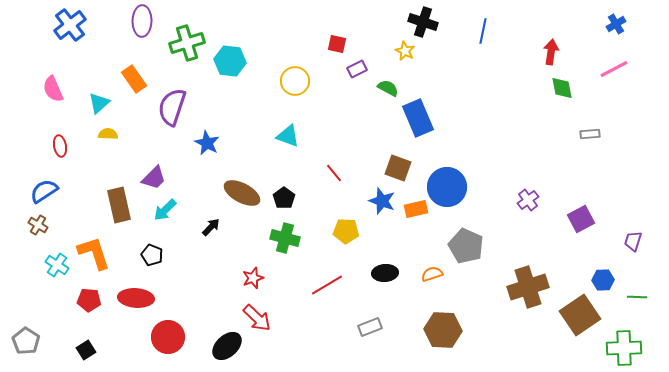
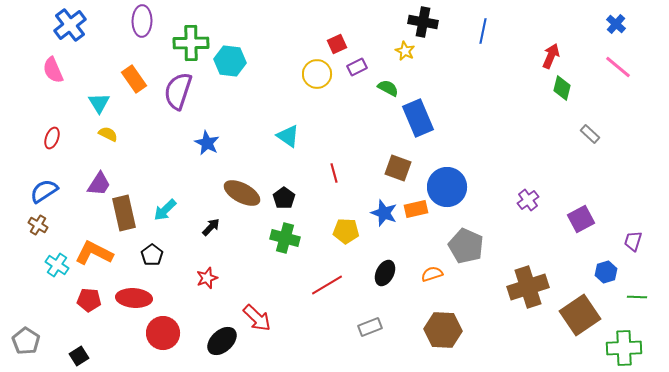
black cross at (423, 22): rotated 8 degrees counterclockwise
blue cross at (616, 24): rotated 18 degrees counterclockwise
green cross at (187, 43): moved 4 px right; rotated 16 degrees clockwise
red square at (337, 44): rotated 36 degrees counterclockwise
red arrow at (551, 52): moved 4 px down; rotated 15 degrees clockwise
purple rectangle at (357, 69): moved 2 px up
pink line at (614, 69): moved 4 px right, 2 px up; rotated 68 degrees clockwise
yellow circle at (295, 81): moved 22 px right, 7 px up
green diamond at (562, 88): rotated 25 degrees clockwise
pink semicircle at (53, 89): moved 19 px up
cyan triangle at (99, 103): rotated 20 degrees counterclockwise
purple semicircle at (172, 107): moved 6 px right, 16 px up
yellow semicircle at (108, 134): rotated 24 degrees clockwise
gray rectangle at (590, 134): rotated 48 degrees clockwise
cyan triangle at (288, 136): rotated 15 degrees clockwise
red ellipse at (60, 146): moved 8 px left, 8 px up; rotated 30 degrees clockwise
red line at (334, 173): rotated 24 degrees clockwise
purple trapezoid at (154, 178): moved 55 px left, 6 px down; rotated 12 degrees counterclockwise
blue star at (382, 201): moved 2 px right, 12 px down
brown rectangle at (119, 205): moved 5 px right, 8 px down
orange L-shape at (94, 253): rotated 45 degrees counterclockwise
black pentagon at (152, 255): rotated 15 degrees clockwise
black ellipse at (385, 273): rotated 60 degrees counterclockwise
red star at (253, 278): moved 46 px left
blue hexagon at (603, 280): moved 3 px right, 8 px up; rotated 15 degrees counterclockwise
red ellipse at (136, 298): moved 2 px left
red circle at (168, 337): moved 5 px left, 4 px up
black ellipse at (227, 346): moved 5 px left, 5 px up
black square at (86, 350): moved 7 px left, 6 px down
